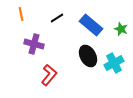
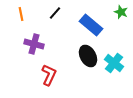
black line: moved 2 px left, 5 px up; rotated 16 degrees counterclockwise
green star: moved 17 px up
cyan cross: rotated 24 degrees counterclockwise
red L-shape: rotated 15 degrees counterclockwise
